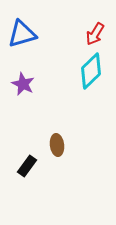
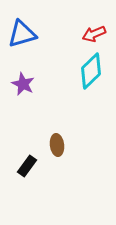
red arrow: moved 1 px left; rotated 35 degrees clockwise
